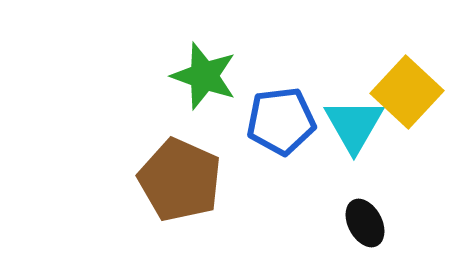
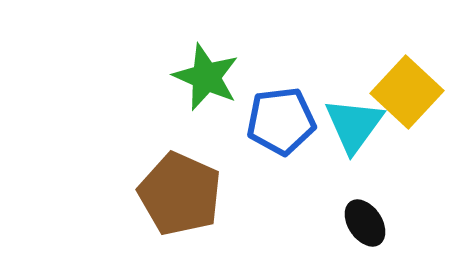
green star: moved 2 px right, 1 px down; rotated 4 degrees clockwise
cyan triangle: rotated 6 degrees clockwise
brown pentagon: moved 14 px down
black ellipse: rotated 6 degrees counterclockwise
